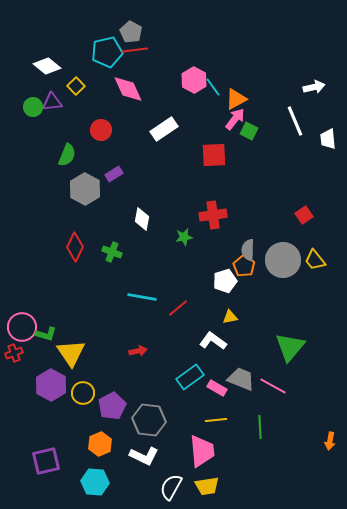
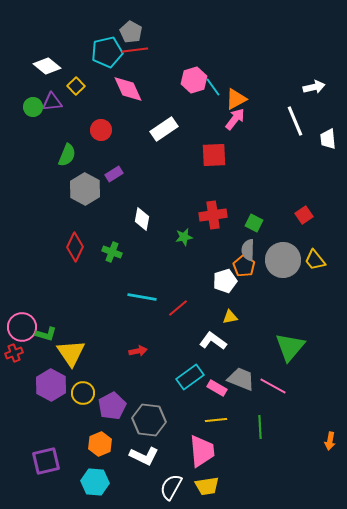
pink hexagon at (194, 80): rotated 15 degrees clockwise
green square at (249, 131): moved 5 px right, 92 px down
